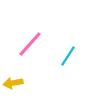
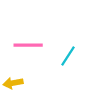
pink line: moved 2 px left, 1 px down; rotated 48 degrees clockwise
